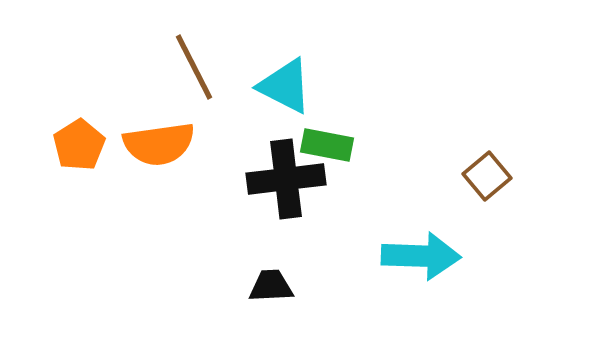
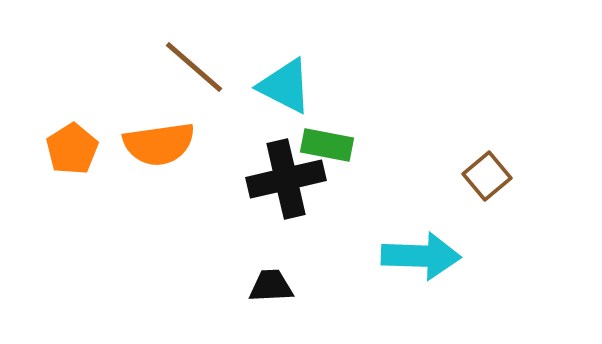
brown line: rotated 22 degrees counterclockwise
orange pentagon: moved 7 px left, 4 px down
black cross: rotated 6 degrees counterclockwise
